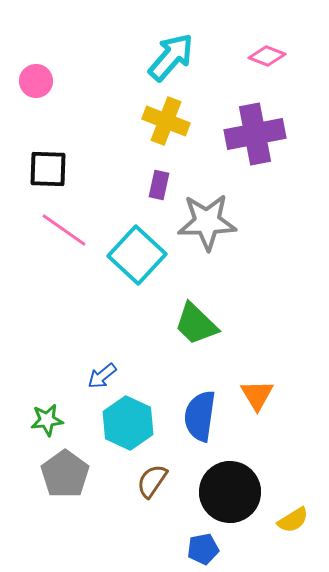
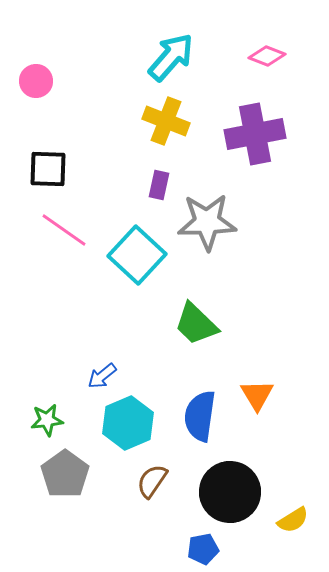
cyan hexagon: rotated 12 degrees clockwise
